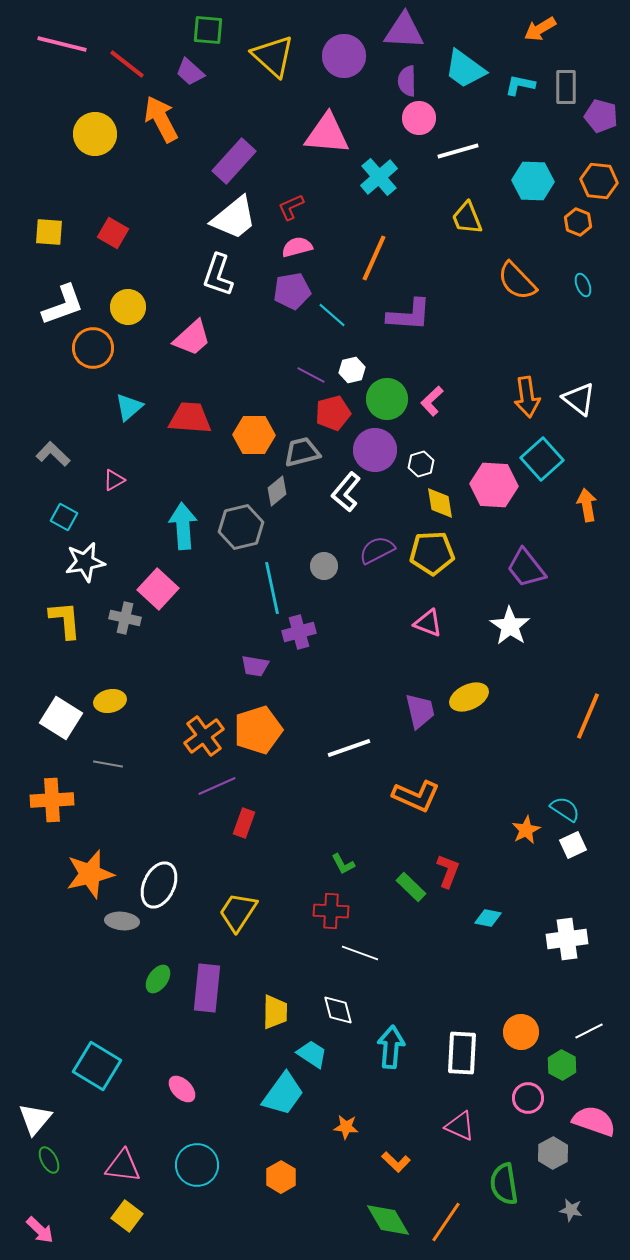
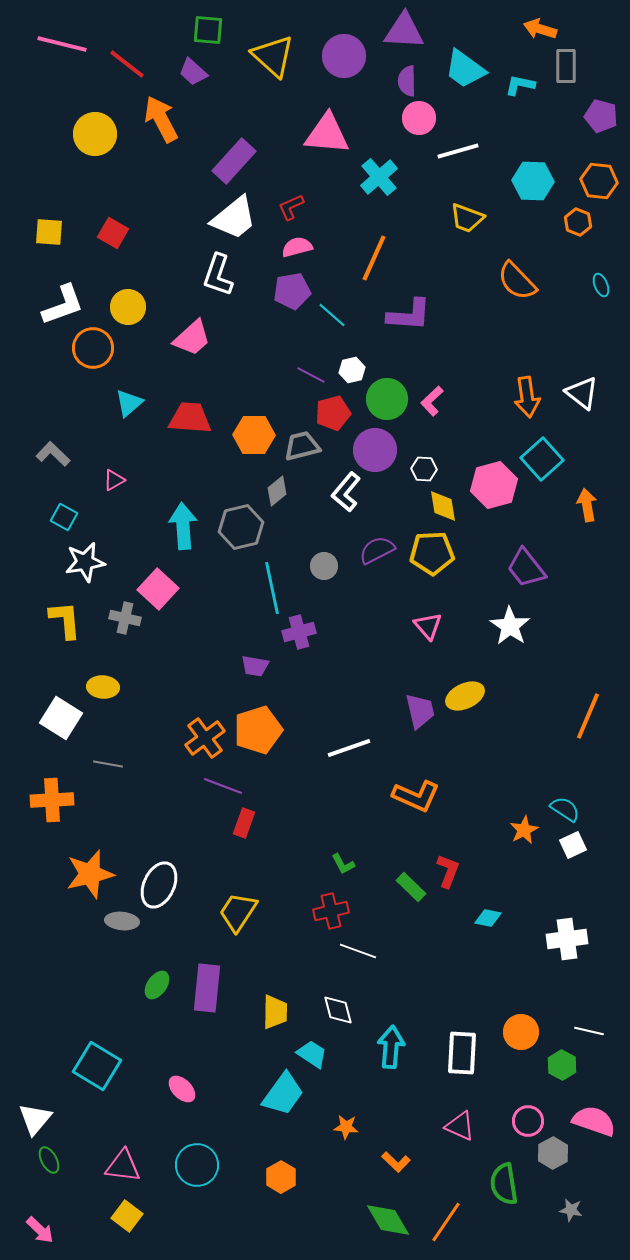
orange arrow at (540, 29): rotated 48 degrees clockwise
purple trapezoid at (190, 72): moved 3 px right
gray rectangle at (566, 87): moved 21 px up
yellow trapezoid at (467, 218): rotated 48 degrees counterclockwise
cyan ellipse at (583, 285): moved 18 px right
white triangle at (579, 399): moved 3 px right, 6 px up
cyan triangle at (129, 407): moved 4 px up
gray trapezoid at (302, 452): moved 6 px up
white hexagon at (421, 464): moved 3 px right, 5 px down; rotated 20 degrees clockwise
pink hexagon at (494, 485): rotated 18 degrees counterclockwise
yellow diamond at (440, 503): moved 3 px right, 3 px down
pink triangle at (428, 623): moved 3 px down; rotated 28 degrees clockwise
yellow ellipse at (469, 697): moved 4 px left, 1 px up
yellow ellipse at (110, 701): moved 7 px left, 14 px up; rotated 16 degrees clockwise
orange cross at (204, 736): moved 1 px right, 2 px down
purple line at (217, 786): moved 6 px right; rotated 45 degrees clockwise
orange star at (526, 830): moved 2 px left
red cross at (331, 911): rotated 16 degrees counterclockwise
white line at (360, 953): moved 2 px left, 2 px up
green ellipse at (158, 979): moved 1 px left, 6 px down
white line at (589, 1031): rotated 40 degrees clockwise
pink circle at (528, 1098): moved 23 px down
